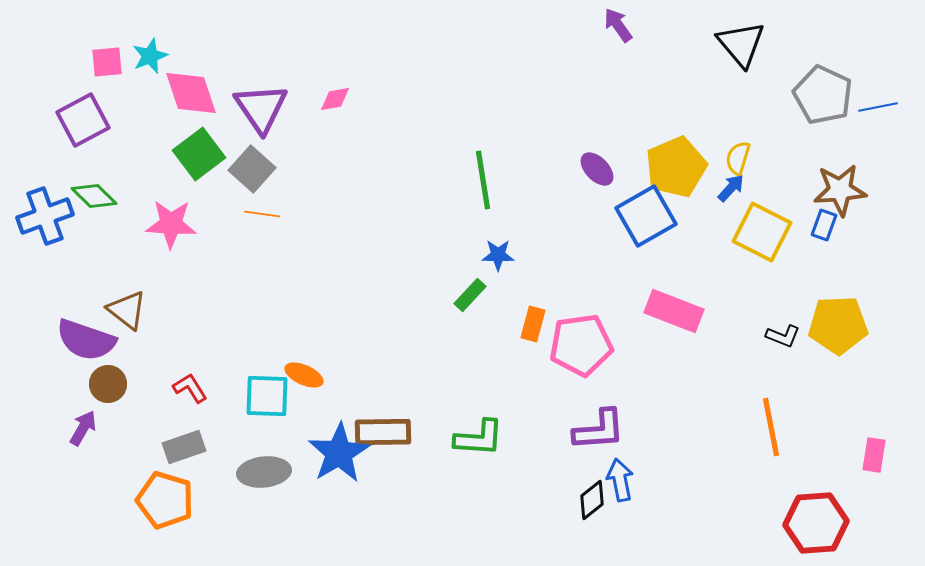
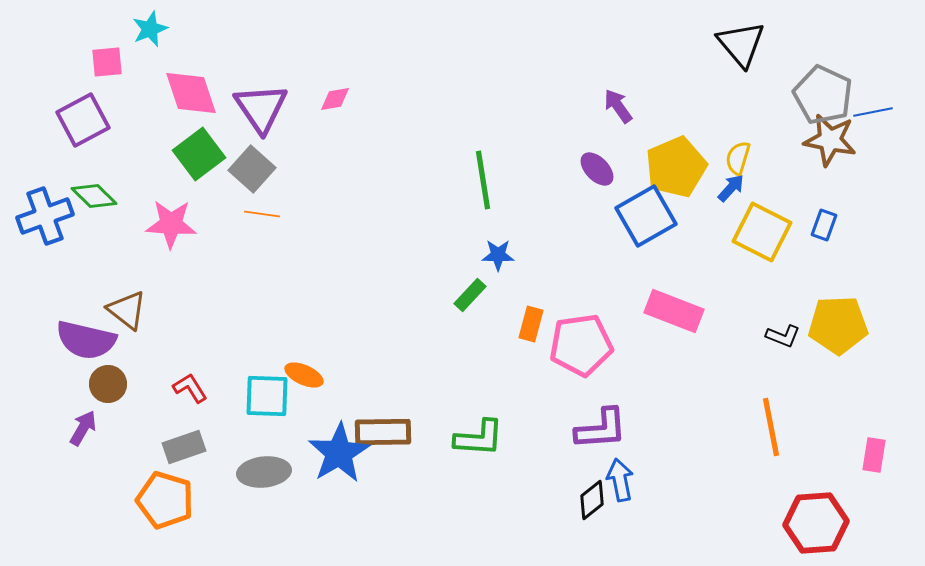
purple arrow at (618, 25): moved 81 px down
cyan star at (150, 56): moved 27 px up
blue line at (878, 107): moved 5 px left, 5 px down
brown star at (840, 190): moved 10 px left, 50 px up; rotated 16 degrees clockwise
orange rectangle at (533, 324): moved 2 px left
purple semicircle at (86, 340): rotated 6 degrees counterclockwise
purple L-shape at (599, 430): moved 2 px right, 1 px up
